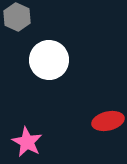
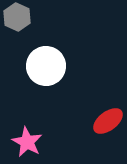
white circle: moved 3 px left, 6 px down
red ellipse: rotated 24 degrees counterclockwise
